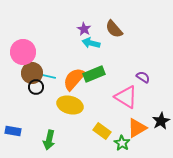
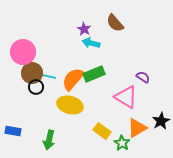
brown semicircle: moved 1 px right, 6 px up
orange semicircle: moved 1 px left
